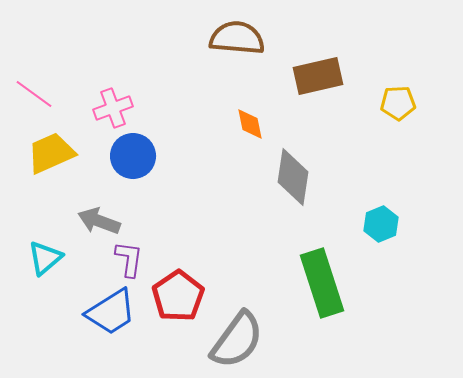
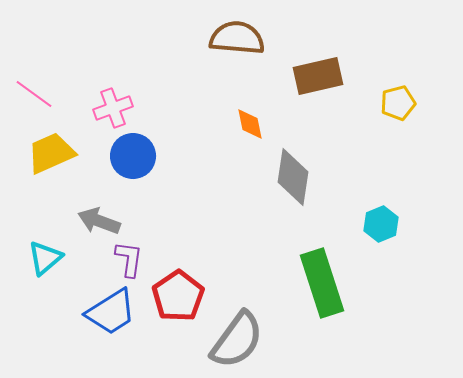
yellow pentagon: rotated 12 degrees counterclockwise
